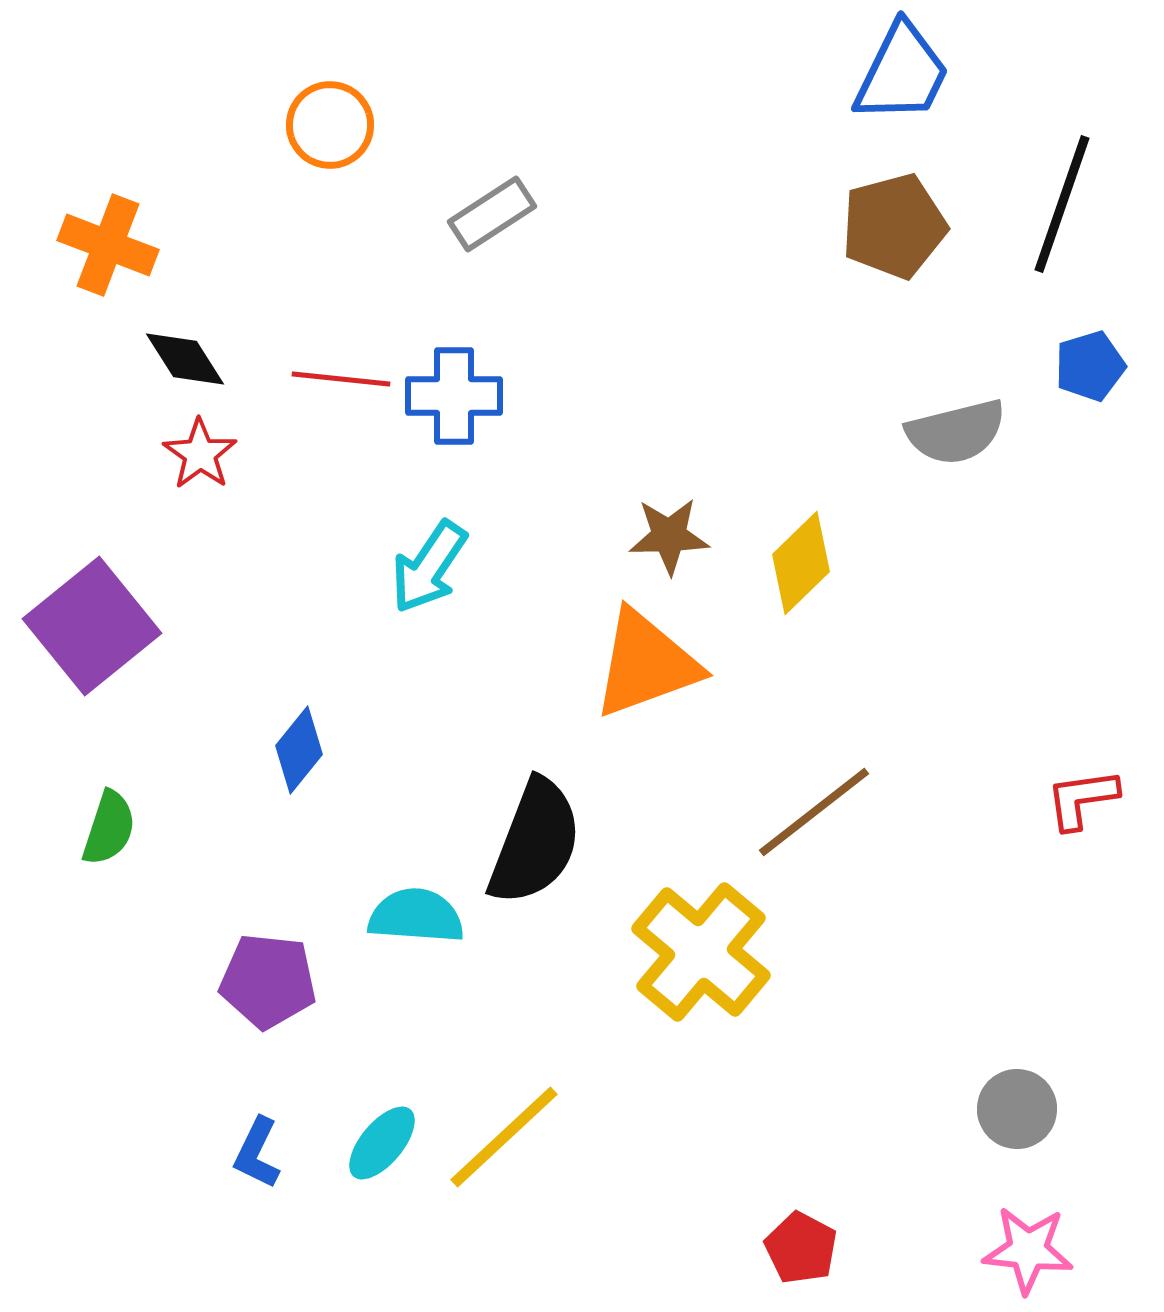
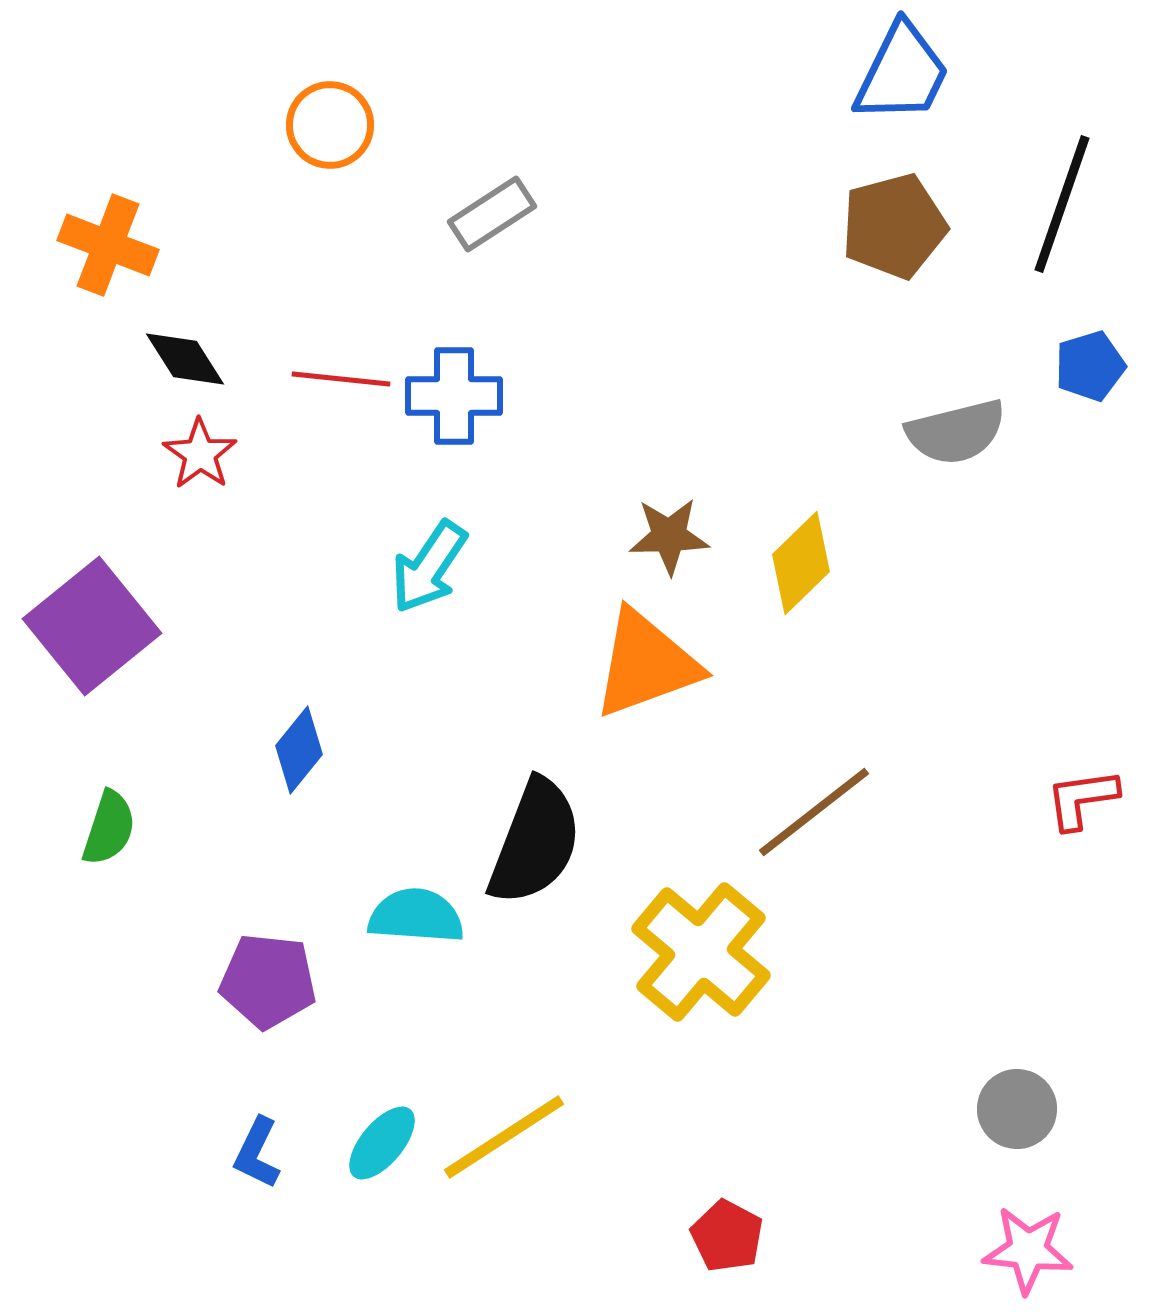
yellow line: rotated 10 degrees clockwise
red pentagon: moved 74 px left, 12 px up
